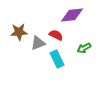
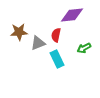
red semicircle: rotated 104 degrees counterclockwise
